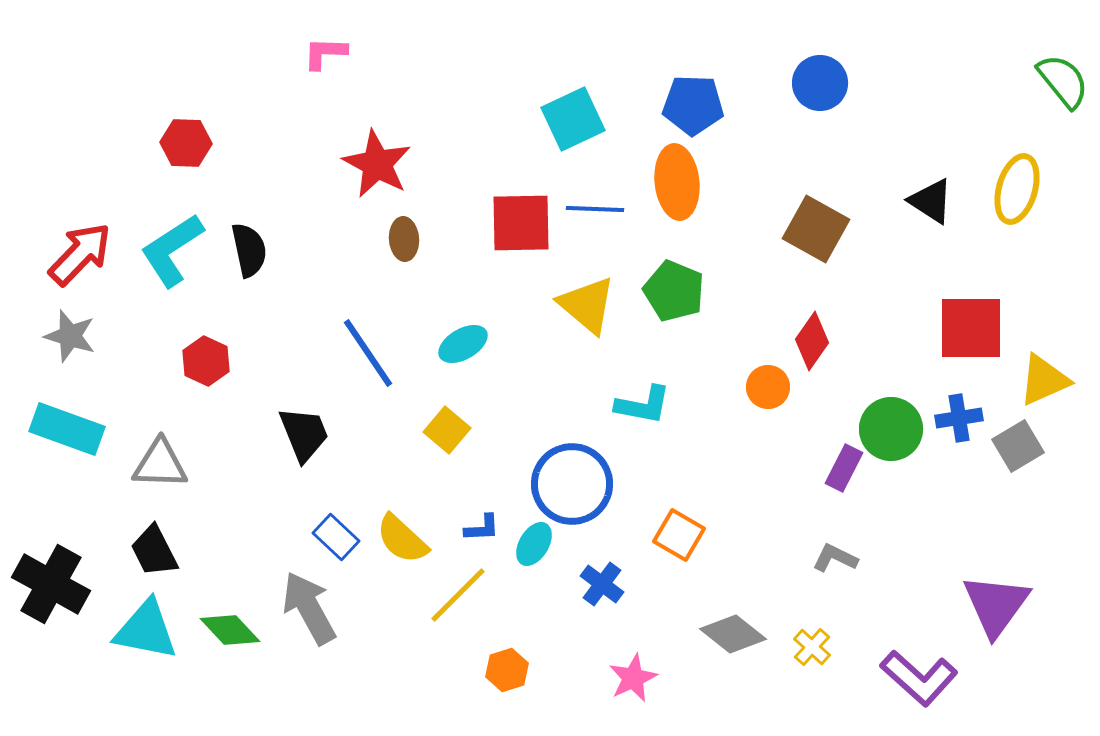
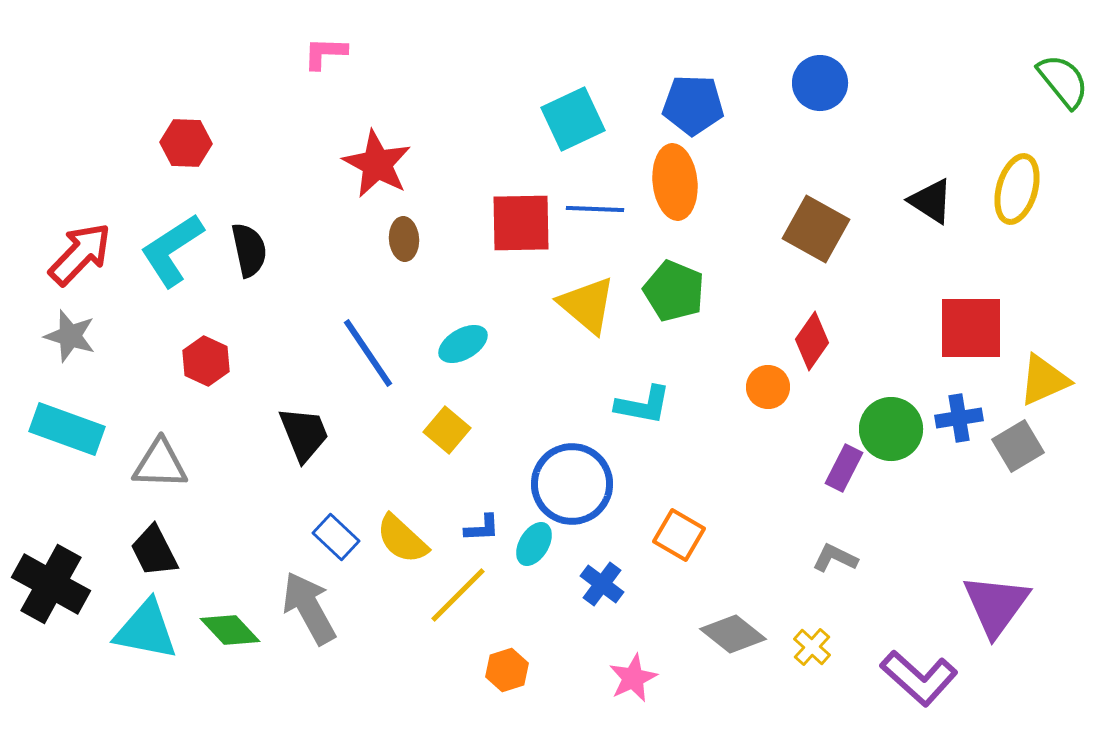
orange ellipse at (677, 182): moved 2 px left
